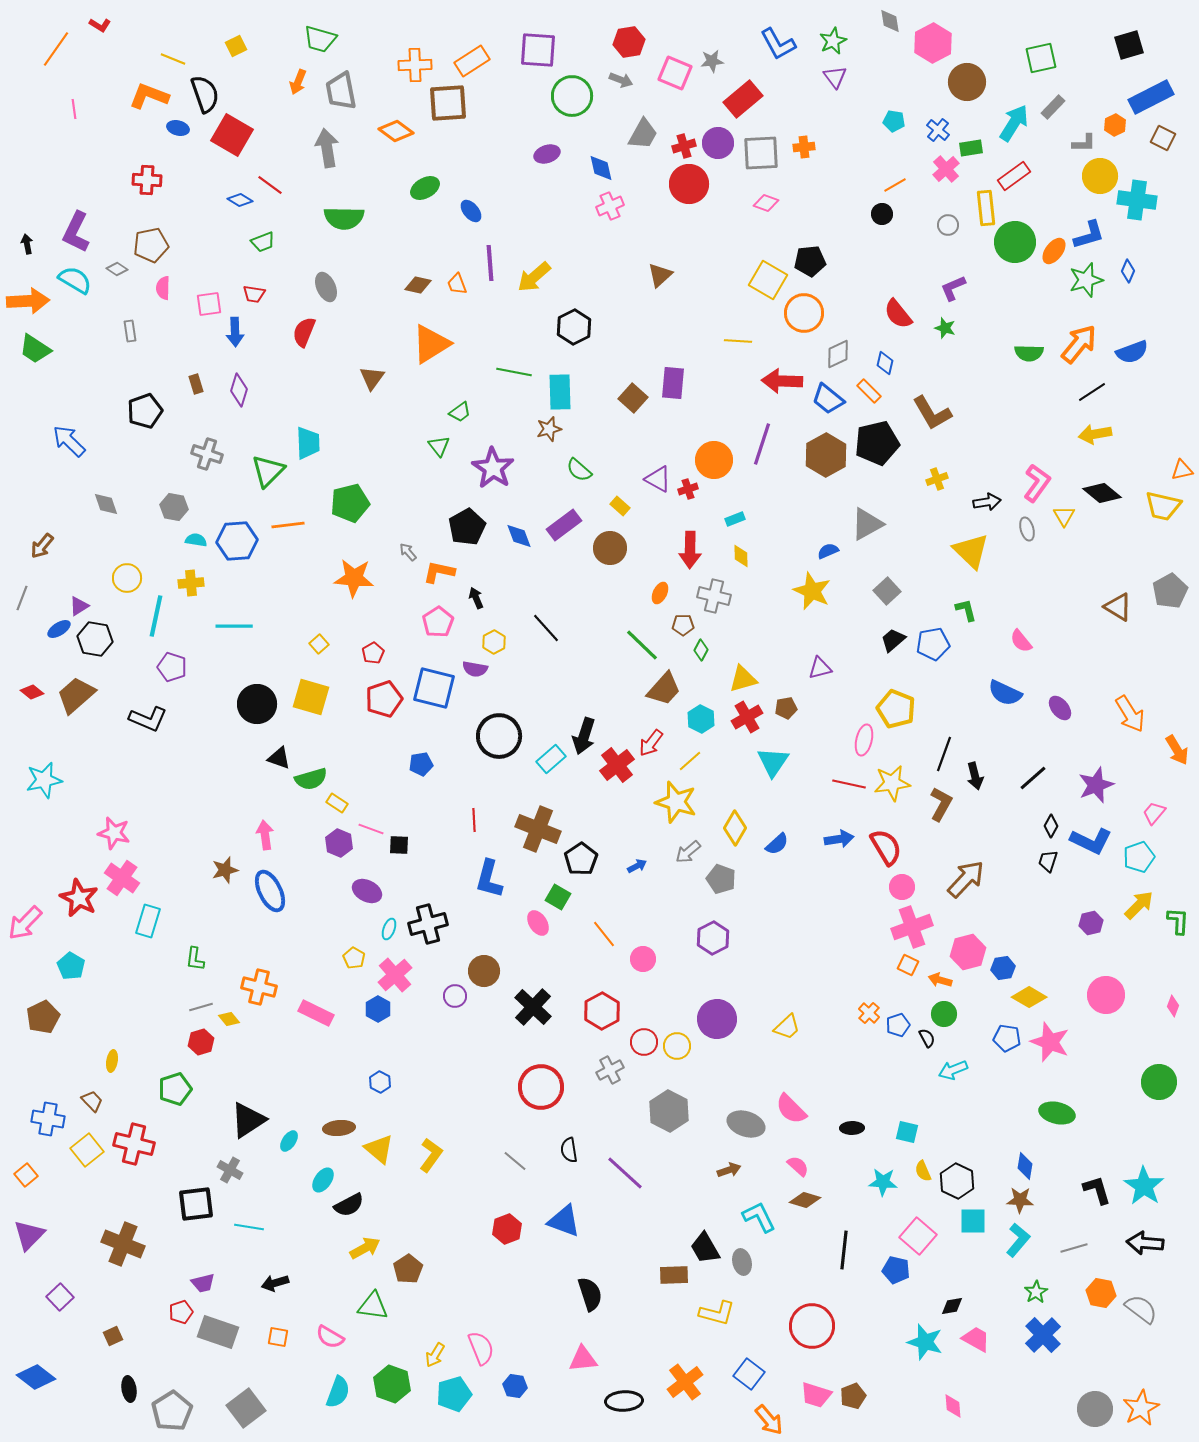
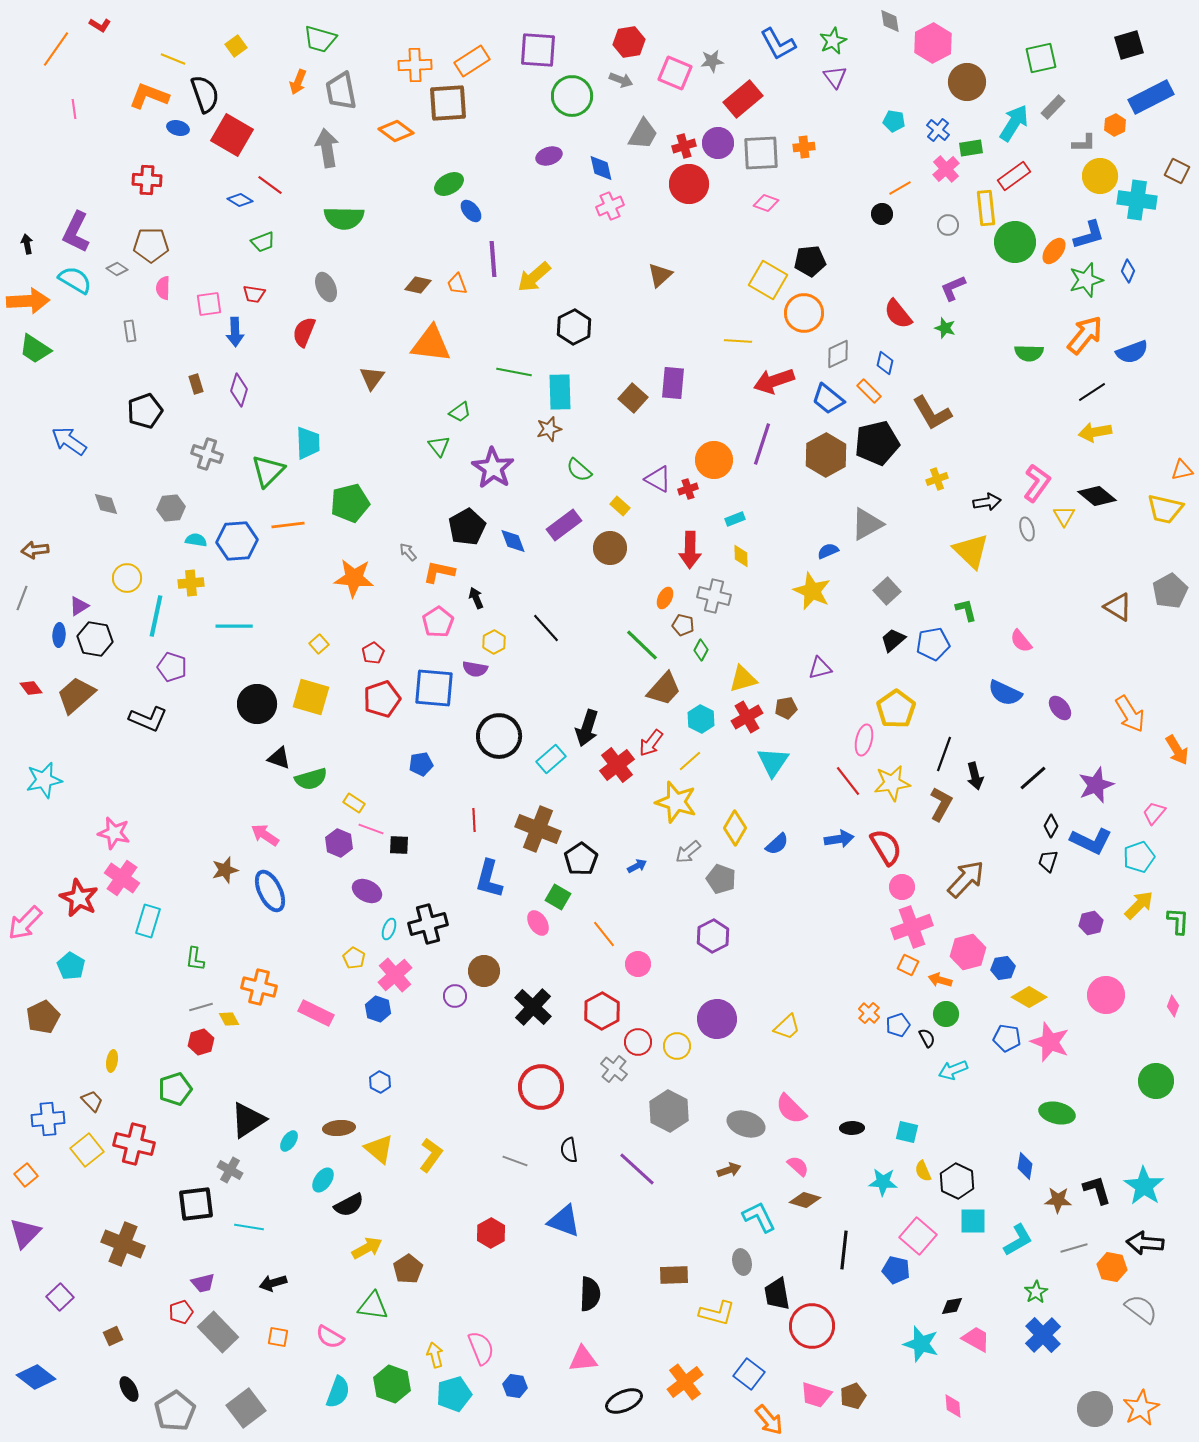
yellow square at (236, 46): rotated 10 degrees counterclockwise
brown square at (1163, 138): moved 14 px right, 33 px down
purple ellipse at (547, 154): moved 2 px right, 2 px down
orange line at (895, 185): moved 5 px right, 3 px down
green ellipse at (425, 188): moved 24 px right, 4 px up
brown pentagon at (151, 245): rotated 12 degrees clockwise
purple line at (490, 263): moved 3 px right, 4 px up
orange triangle at (431, 344): rotated 39 degrees clockwise
orange arrow at (1079, 344): moved 6 px right, 9 px up
red arrow at (782, 381): moved 8 px left; rotated 21 degrees counterclockwise
yellow arrow at (1095, 434): moved 2 px up
blue arrow at (69, 441): rotated 9 degrees counterclockwise
black diamond at (1102, 493): moved 5 px left, 3 px down
yellow trapezoid at (1163, 506): moved 2 px right, 3 px down
gray hexagon at (174, 507): moved 3 px left, 1 px down; rotated 16 degrees counterclockwise
blue diamond at (519, 536): moved 6 px left, 5 px down
brown arrow at (42, 546): moved 7 px left, 4 px down; rotated 44 degrees clockwise
orange ellipse at (660, 593): moved 5 px right, 5 px down
brown pentagon at (683, 625): rotated 15 degrees clockwise
blue ellipse at (59, 629): moved 6 px down; rotated 55 degrees counterclockwise
blue square at (434, 688): rotated 9 degrees counterclockwise
red diamond at (32, 692): moved 1 px left, 4 px up; rotated 15 degrees clockwise
red pentagon at (384, 699): moved 2 px left
yellow pentagon at (896, 709): rotated 15 degrees clockwise
black arrow at (584, 736): moved 3 px right, 8 px up
red line at (849, 784): moved 1 px left, 3 px up; rotated 40 degrees clockwise
yellow rectangle at (337, 803): moved 17 px right
pink arrow at (265, 835): rotated 48 degrees counterclockwise
purple hexagon at (713, 938): moved 2 px up
pink circle at (643, 959): moved 5 px left, 5 px down
blue hexagon at (378, 1009): rotated 10 degrees counterclockwise
green circle at (944, 1014): moved 2 px right
yellow diamond at (229, 1019): rotated 10 degrees clockwise
red circle at (644, 1042): moved 6 px left
gray cross at (610, 1070): moved 4 px right, 1 px up; rotated 24 degrees counterclockwise
green circle at (1159, 1082): moved 3 px left, 1 px up
blue cross at (48, 1119): rotated 16 degrees counterclockwise
gray line at (515, 1161): rotated 20 degrees counterclockwise
purple line at (625, 1173): moved 12 px right, 4 px up
brown star at (1020, 1200): moved 38 px right
red hexagon at (507, 1229): moved 16 px left, 4 px down; rotated 8 degrees counterclockwise
purple triangle at (29, 1235): moved 4 px left, 2 px up
cyan L-shape at (1018, 1240): rotated 20 degrees clockwise
yellow arrow at (365, 1248): moved 2 px right
black trapezoid at (705, 1248): moved 72 px right, 46 px down; rotated 20 degrees clockwise
black arrow at (275, 1283): moved 2 px left
orange hexagon at (1101, 1293): moved 11 px right, 26 px up
black semicircle at (590, 1294): rotated 20 degrees clockwise
gray rectangle at (218, 1332): rotated 27 degrees clockwise
cyan star at (925, 1342): moved 4 px left, 2 px down
yellow arrow at (435, 1355): rotated 135 degrees clockwise
black ellipse at (129, 1389): rotated 20 degrees counterclockwise
black ellipse at (624, 1401): rotated 21 degrees counterclockwise
gray pentagon at (172, 1411): moved 3 px right
